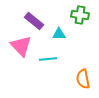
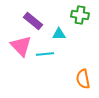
purple rectangle: moved 1 px left
cyan line: moved 3 px left, 5 px up
